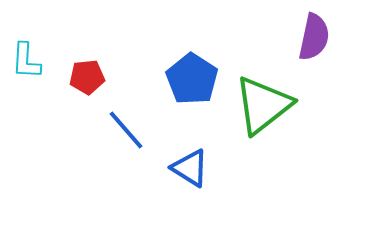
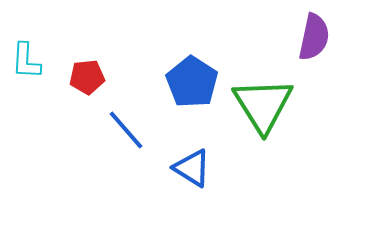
blue pentagon: moved 3 px down
green triangle: rotated 24 degrees counterclockwise
blue triangle: moved 2 px right
